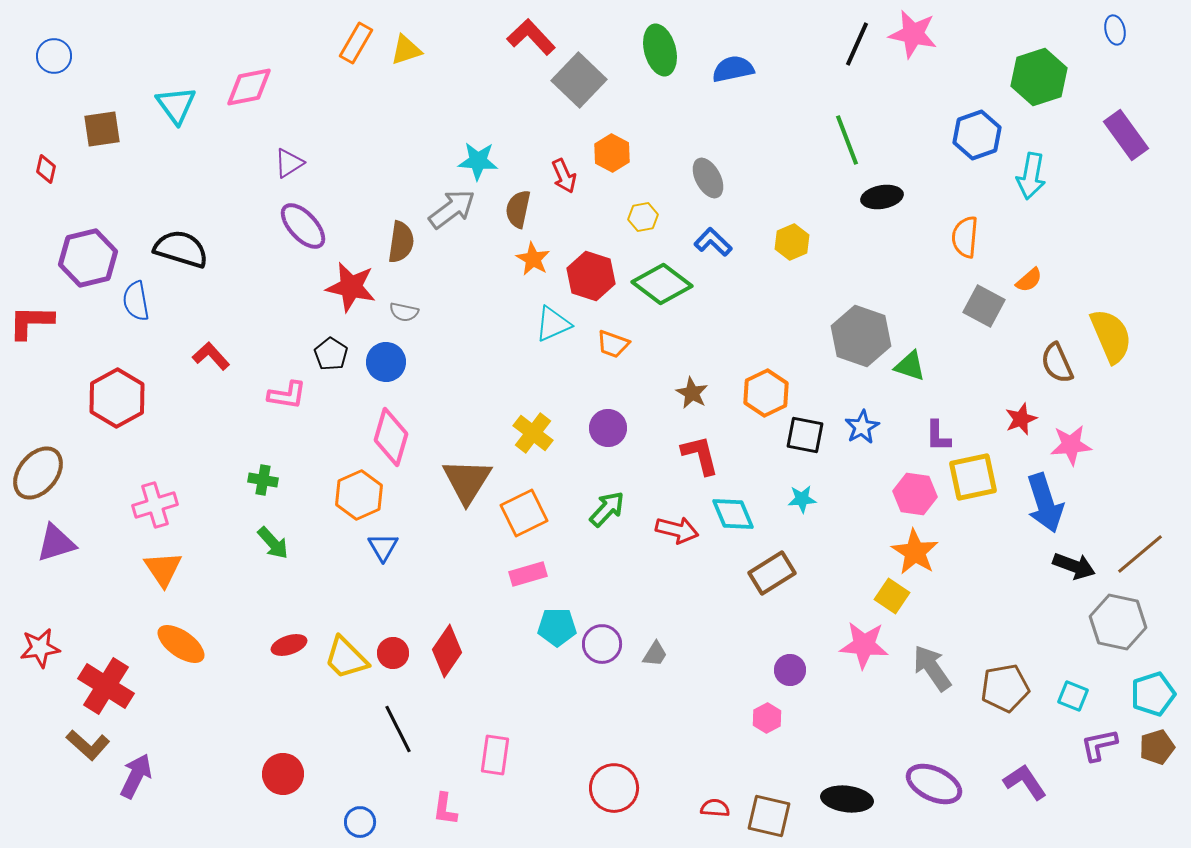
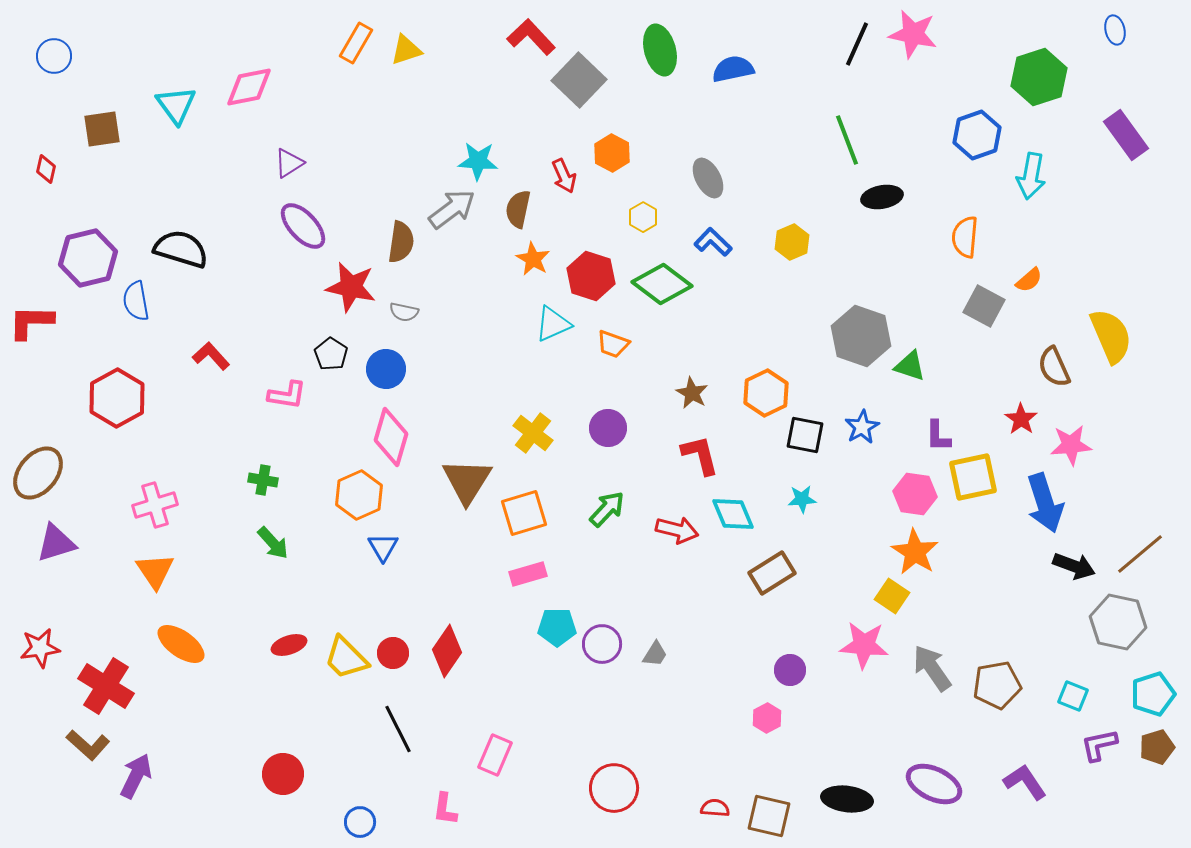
yellow hexagon at (643, 217): rotated 20 degrees counterclockwise
blue circle at (386, 362): moved 7 px down
brown semicircle at (1057, 363): moved 3 px left, 4 px down
red star at (1021, 419): rotated 16 degrees counterclockwise
orange square at (524, 513): rotated 9 degrees clockwise
orange triangle at (163, 569): moved 8 px left, 2 px down
brown pentagon at (1005, 688): moved 8 px left, 3 px up
pink rectangle at (495, 755): rotated 15 degrees clockwise
